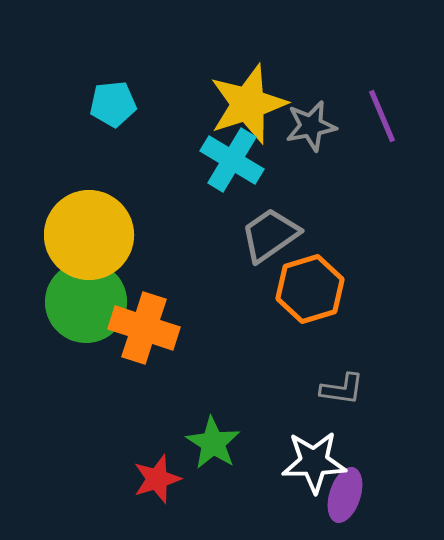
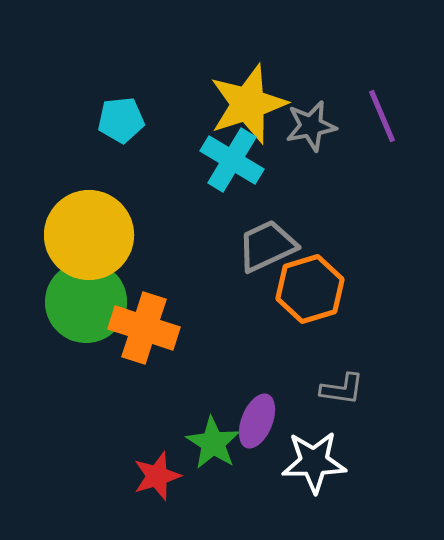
cyan pentagon: moved 8 px right, 16 px down
gray trapezoid: moved 3 px left, 11 px down; rotated 10 degrees clockwise
red star: moved 3 px up
purple ellipse: moved 88 px left, 74 px up; rotated 4 degrees clockwise
